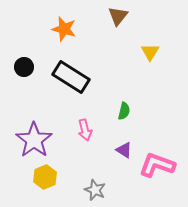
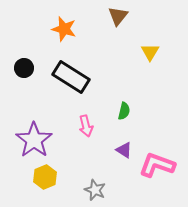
black circle: moved 1 px down
pink arrow: moved 1 px right, 4 px up
